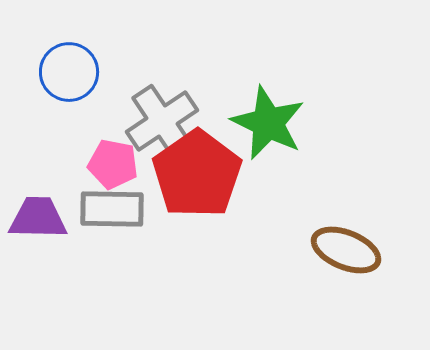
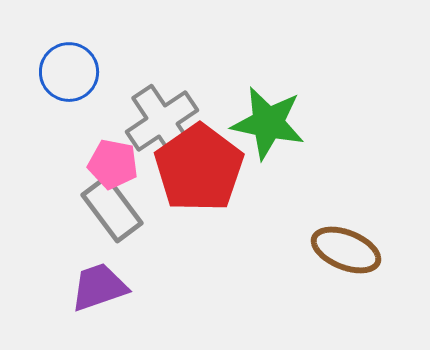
green star: rotated 14 degrees counterclockwise
red pentagon: moved 2 px right, 6 px up
gray rectangle: rotated 52 degrees clockwise
purple trapezoid: moved 61 px right, 69 px down; rotated 20 degrees counterclockwise
